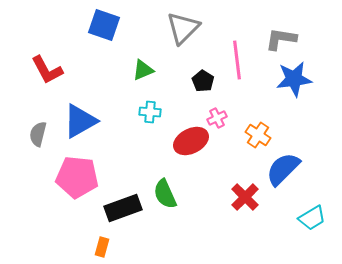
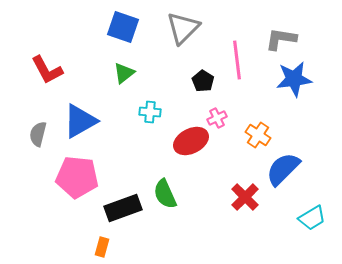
blue square: moved 19 px right, 2 px down
green triangle: moved 19 px left, 3 px down; rotated 15 degrees counterclockwise
